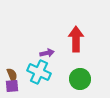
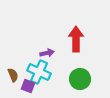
brown semicircle: moved 1 px right
purple square: moved 16 px right; rotated 24 degrees clockwise
